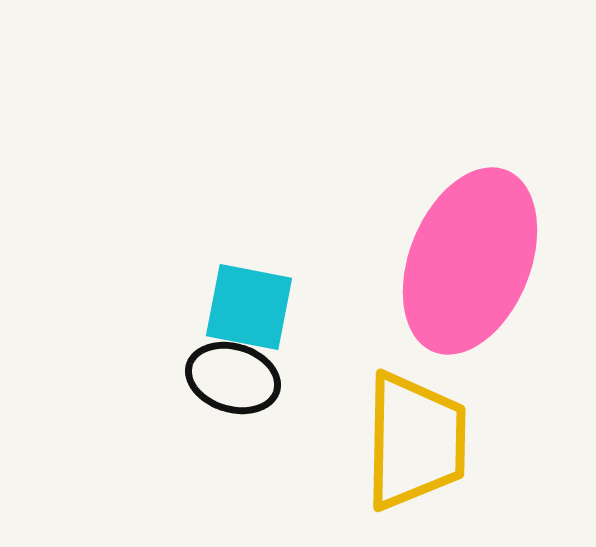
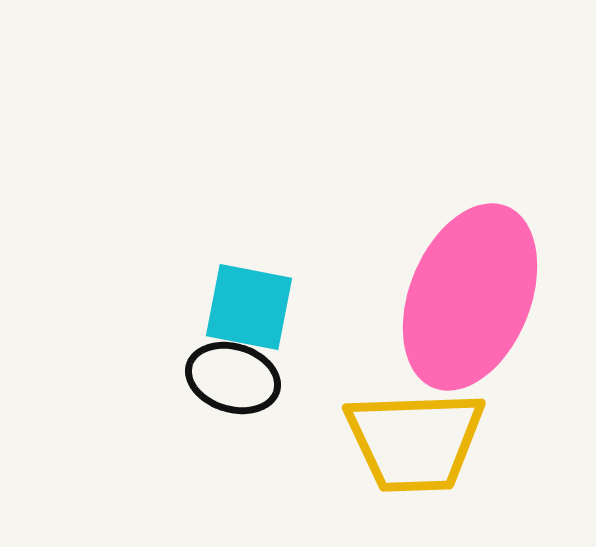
pink ellipse: moved 36 px down
yellow trapezoid: rotated 87 degrees clockwise
